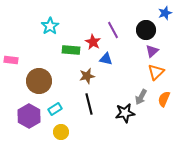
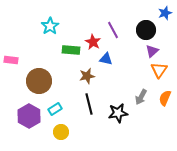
orange triangle: moved 3 px right, 2 px up; rotated 12 degrees counterclockwise
orange semicircle: moved 1 px right, 1 px up
black star: moved 7 px left
